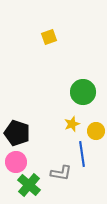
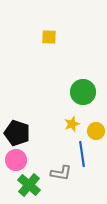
yellow square: rotated 21 degrees clockwise
pink circle: moved 2 px up
